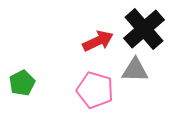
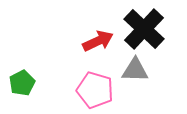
black cross: rotated 6 degrees counterclockwise
